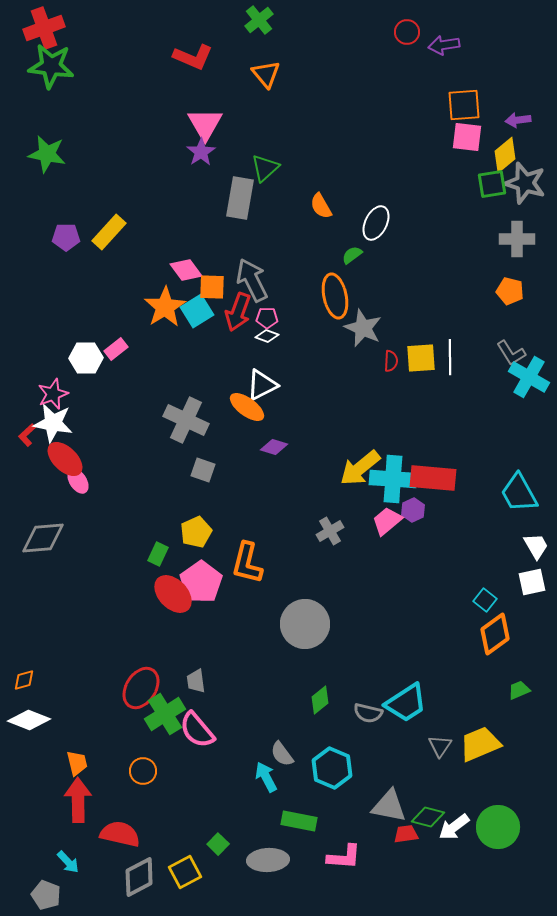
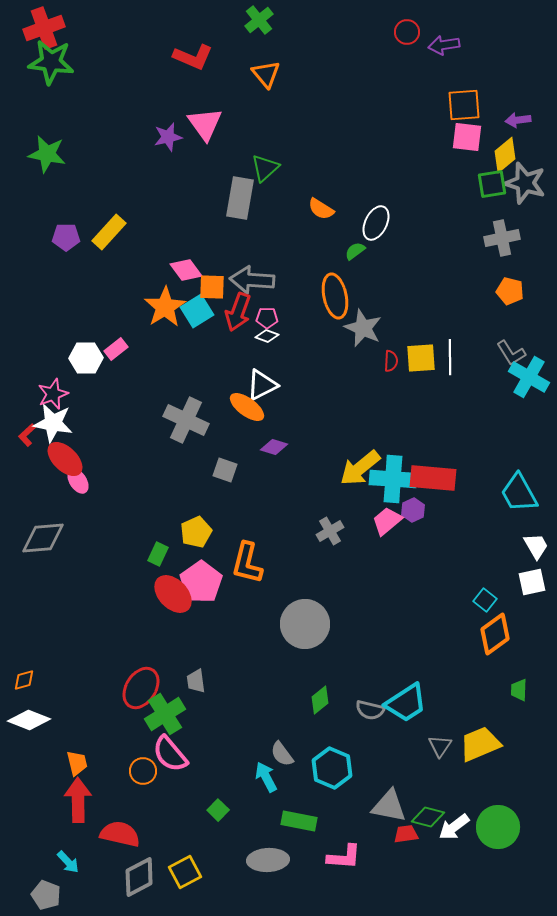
green star at (51, 66): moved 4 px up
pink triangle at (205, 124): rotated 6 degrees counterclockwise
purple star at (201, 152): moved 33 px left, 15 px up; rotated 20 degrees clockwise
orange semicircle at (321, 206): moved 3 px down; rotated 28 degrees counterclockwise
gray cross at (517, 239): moved 15 px left, 1 px up; rotated 12 degrees counterclockwise
green semicircle at (352, 255): moved 3 px right, 4 px up
gray arrow at (252, 280): rotated 60 degrees counterclockwise
gray square at (203, 470): moved 22 px right
green trapezoid at (519, 690): rotated 65 degrees counterclockwise
gray semicircle at (368, 713): moved 2 px right, 3 px up
pink semicircle at (197, 730): moved 27 px left, 24 px down
green square at (218, 844): moved 34 px up
